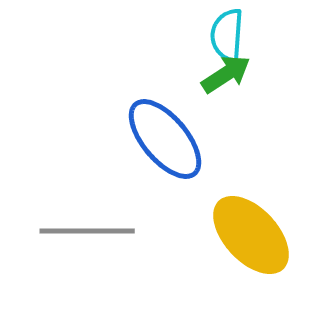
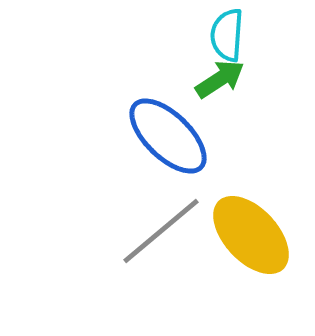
green arrow: moved 6 px left, 5 px down
blue ellipse: moved 3 px right, 3 px up; rotated 6 degrees counterclockwise
gray line: moved 74 px right; rotated 40 degrees counterclockwise
